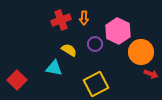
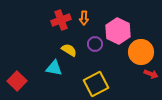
red square: moved 1 px down
